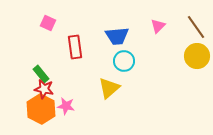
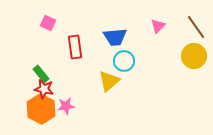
blue trapezoid: moved 2 px left, 1 px down
yellow circle: moved 3 px left
yellow triangle: moved 7 px up
pink star: rotated 18 degrees counterclockwise
